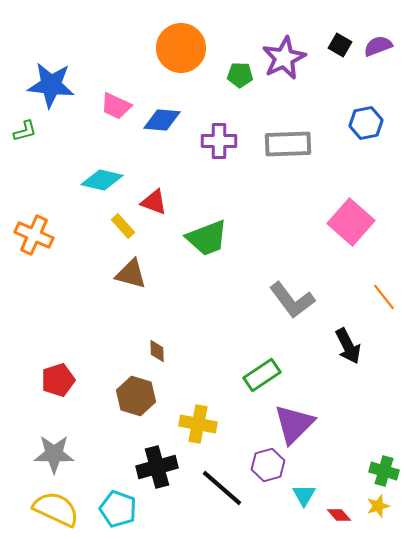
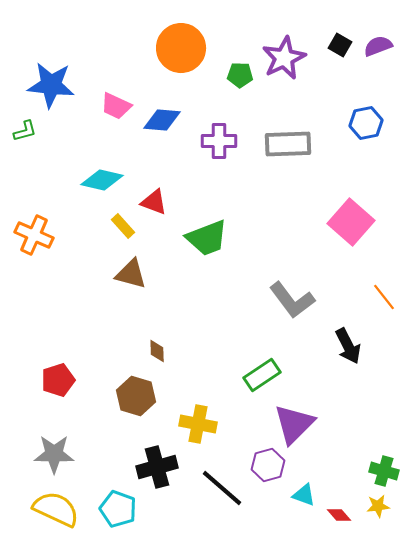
cyan triangle: rotated 40 degrees counterclockwise
yellow star: rotated 10 degrees clockwise
